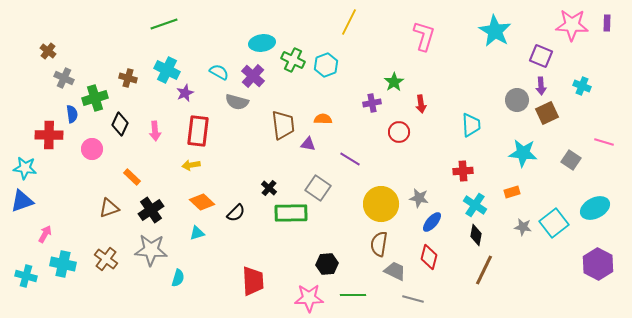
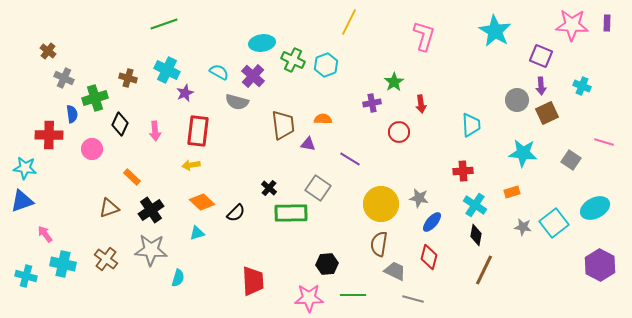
pink arrow at (45, 234): rotated 66 degrees counterclockwise
purple hexagon at (598, 264): moved 2 px right, 1 px down
